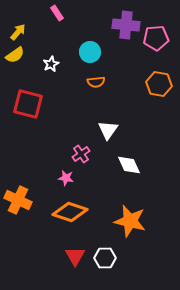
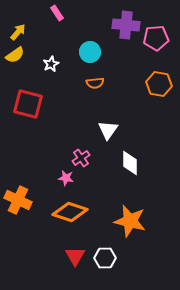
orange semicircle: moved 1 px left, 1 px down
pink cross: moved 4 px down
white diamond: moved 1 px right, 2 px up; rotated 25 degrees clockwise
